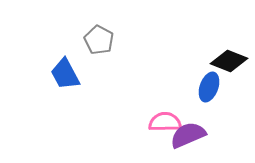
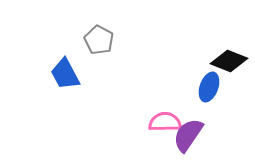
purple semicircle: rotated 33 degrees counterclockwise
